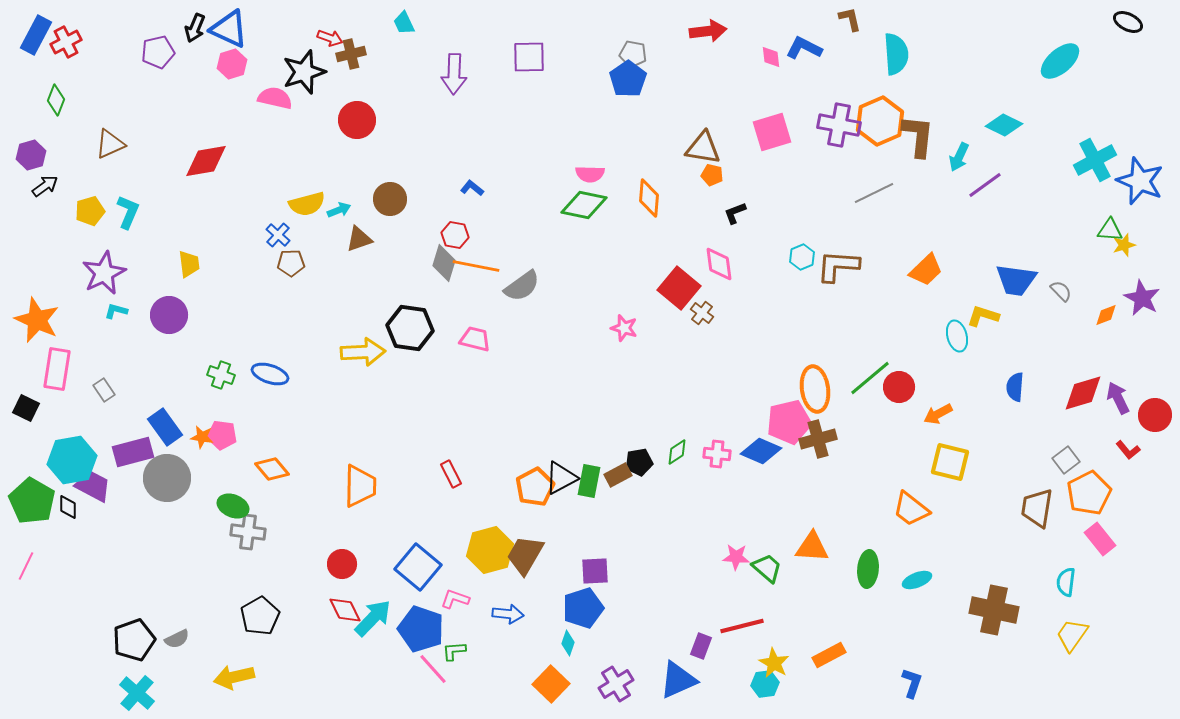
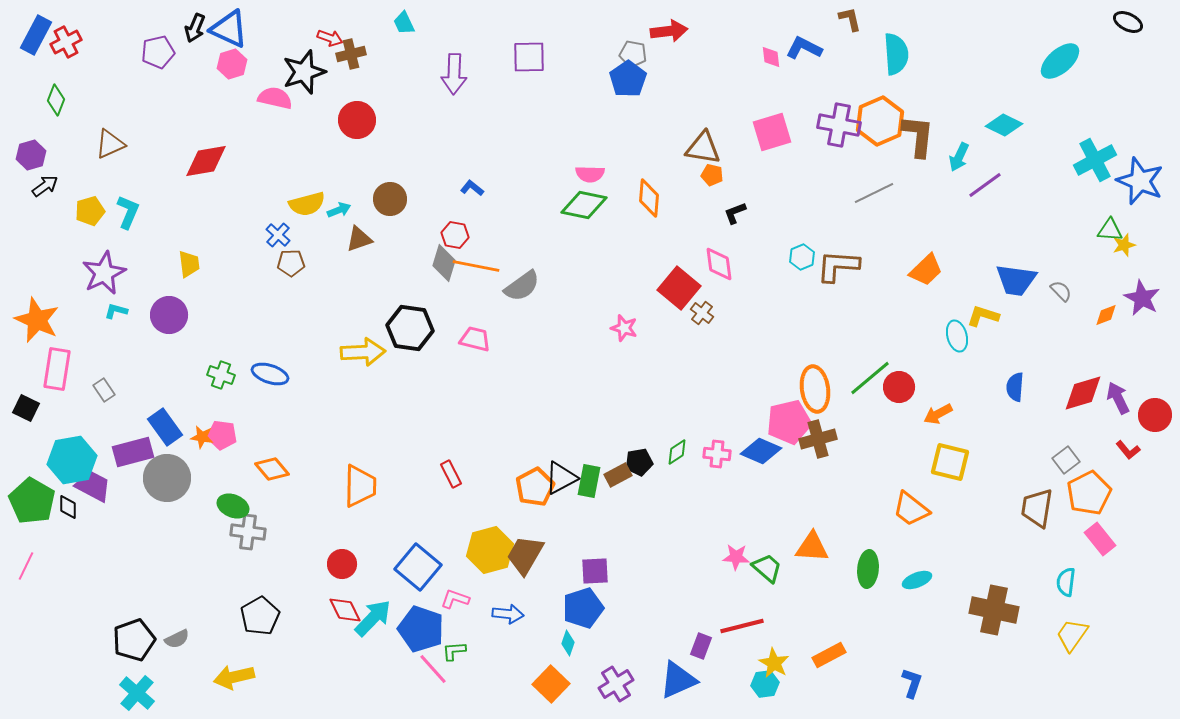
red arrow at (708, 31): moved 39 px left
